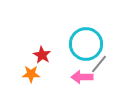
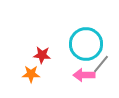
red star: rotated 24 degrees counterclockwise
gray line: moved 2 px right
pink arrow: moved 2 px right, 2 px up
